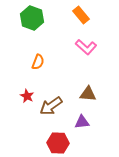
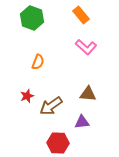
red star: rotated 24 degrees clockwise
